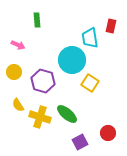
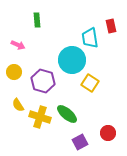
red rectangle: rotated 24 degrees counterclockwise
